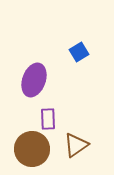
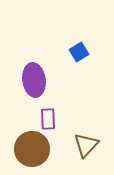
purple ellipse: rotated 28 degrees counterclockwise
brown triangle: moved 10 px right; rotated 12 degrees counterclockwise
